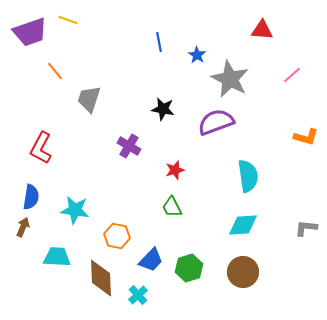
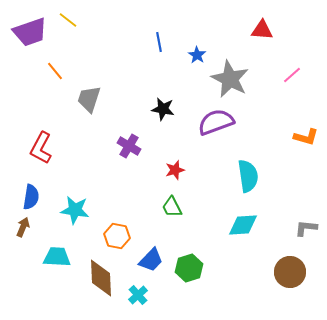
yellow line: rotated 18 degrees clockwise
brown circle: moved 47 px right
